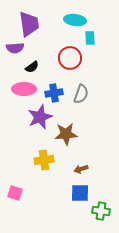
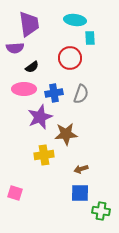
yellow cross: moved 5 px up
